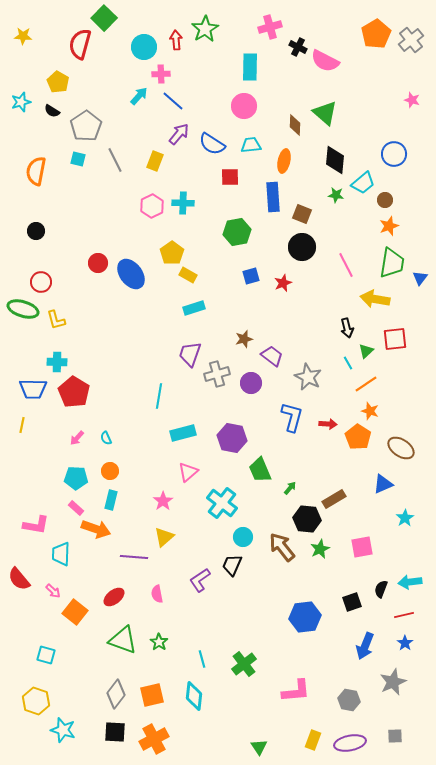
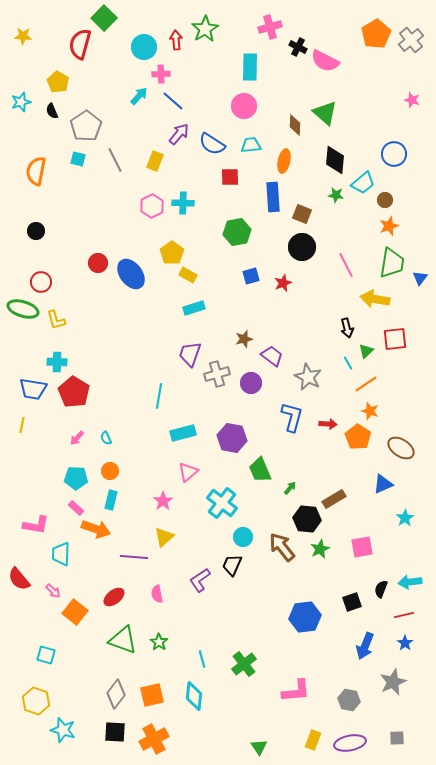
black semicircle at (52, 111): rotated 35 degrees clockwise
blue trapezoid at (33, 389): rotated 8 degrees clockwise
gray square at (395, 736): moved 2 px right, 2 px down
